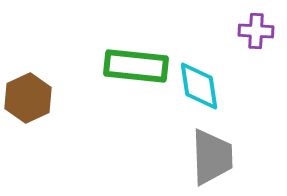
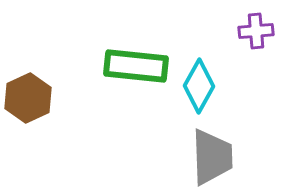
purple cross: rotated 8 degrees counterclockwise
cyan diamond: rotated 38 degrees clockwise
